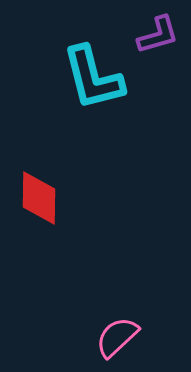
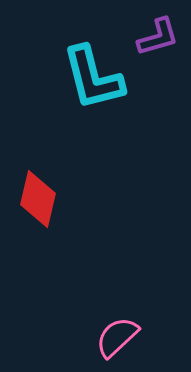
purple L-shape: moved 2 px down
red diamond: moved 1 px left, 1 px down; rotated 12 degrees clockwise
